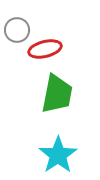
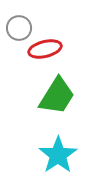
gray circle: moved 2 px right, 2 px up
green trapezoid: moved 2 px down; rotated 21 degrees clockwise
